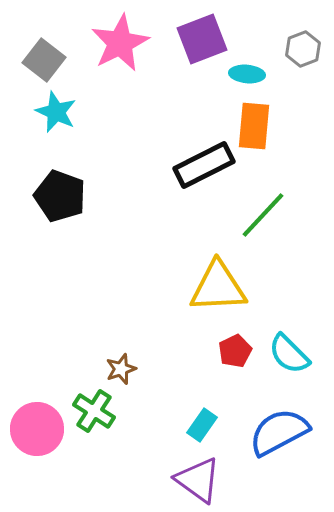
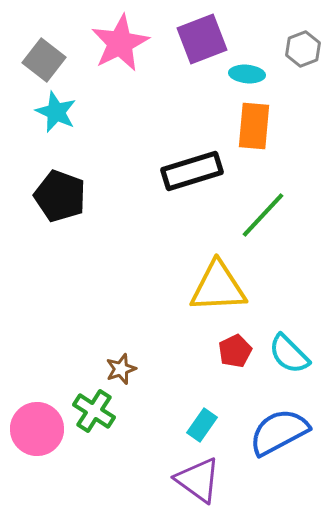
black rectangle: moved 12 px left, 6 px down; rotated 10 degrees clockwise
